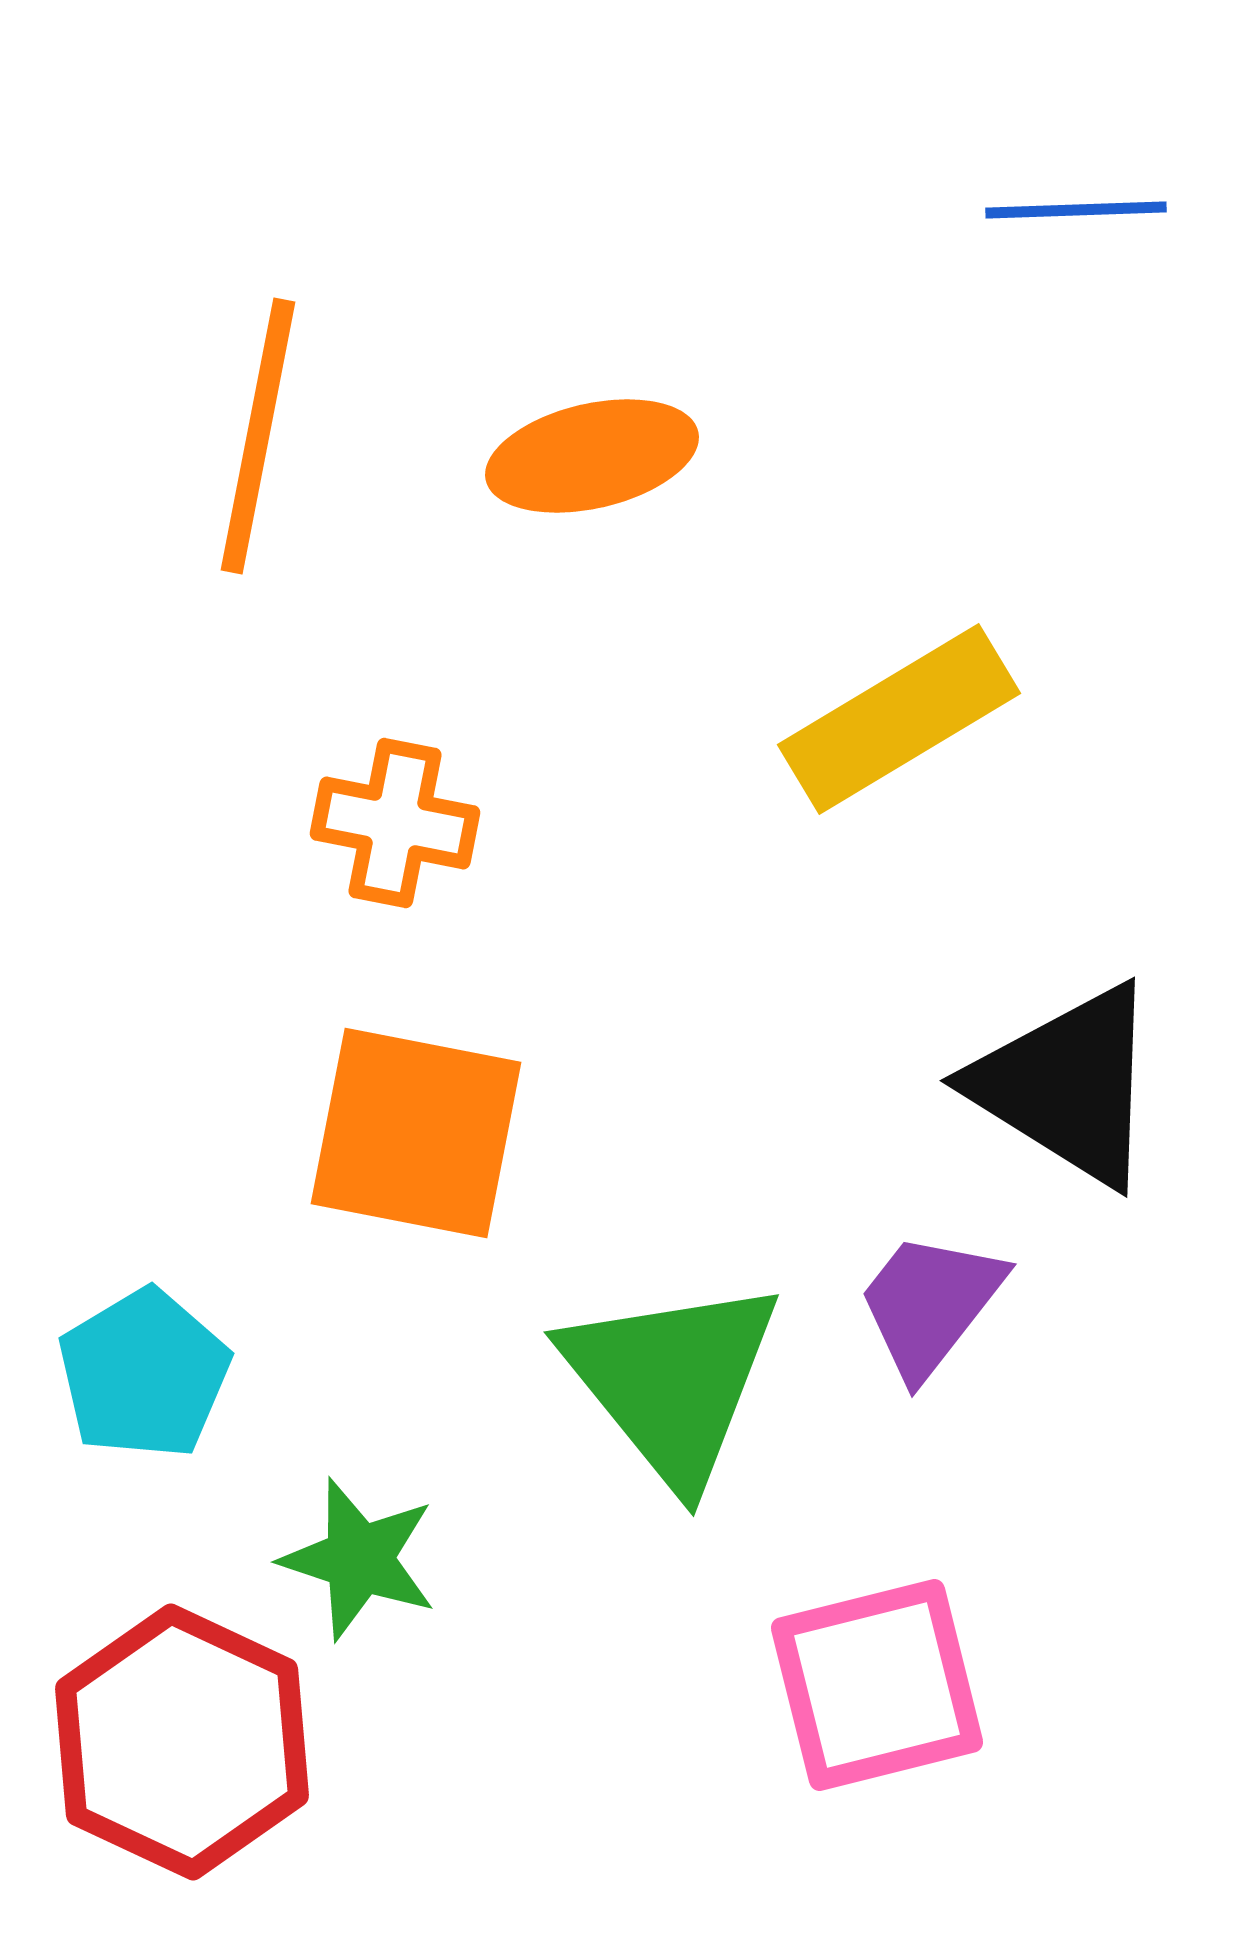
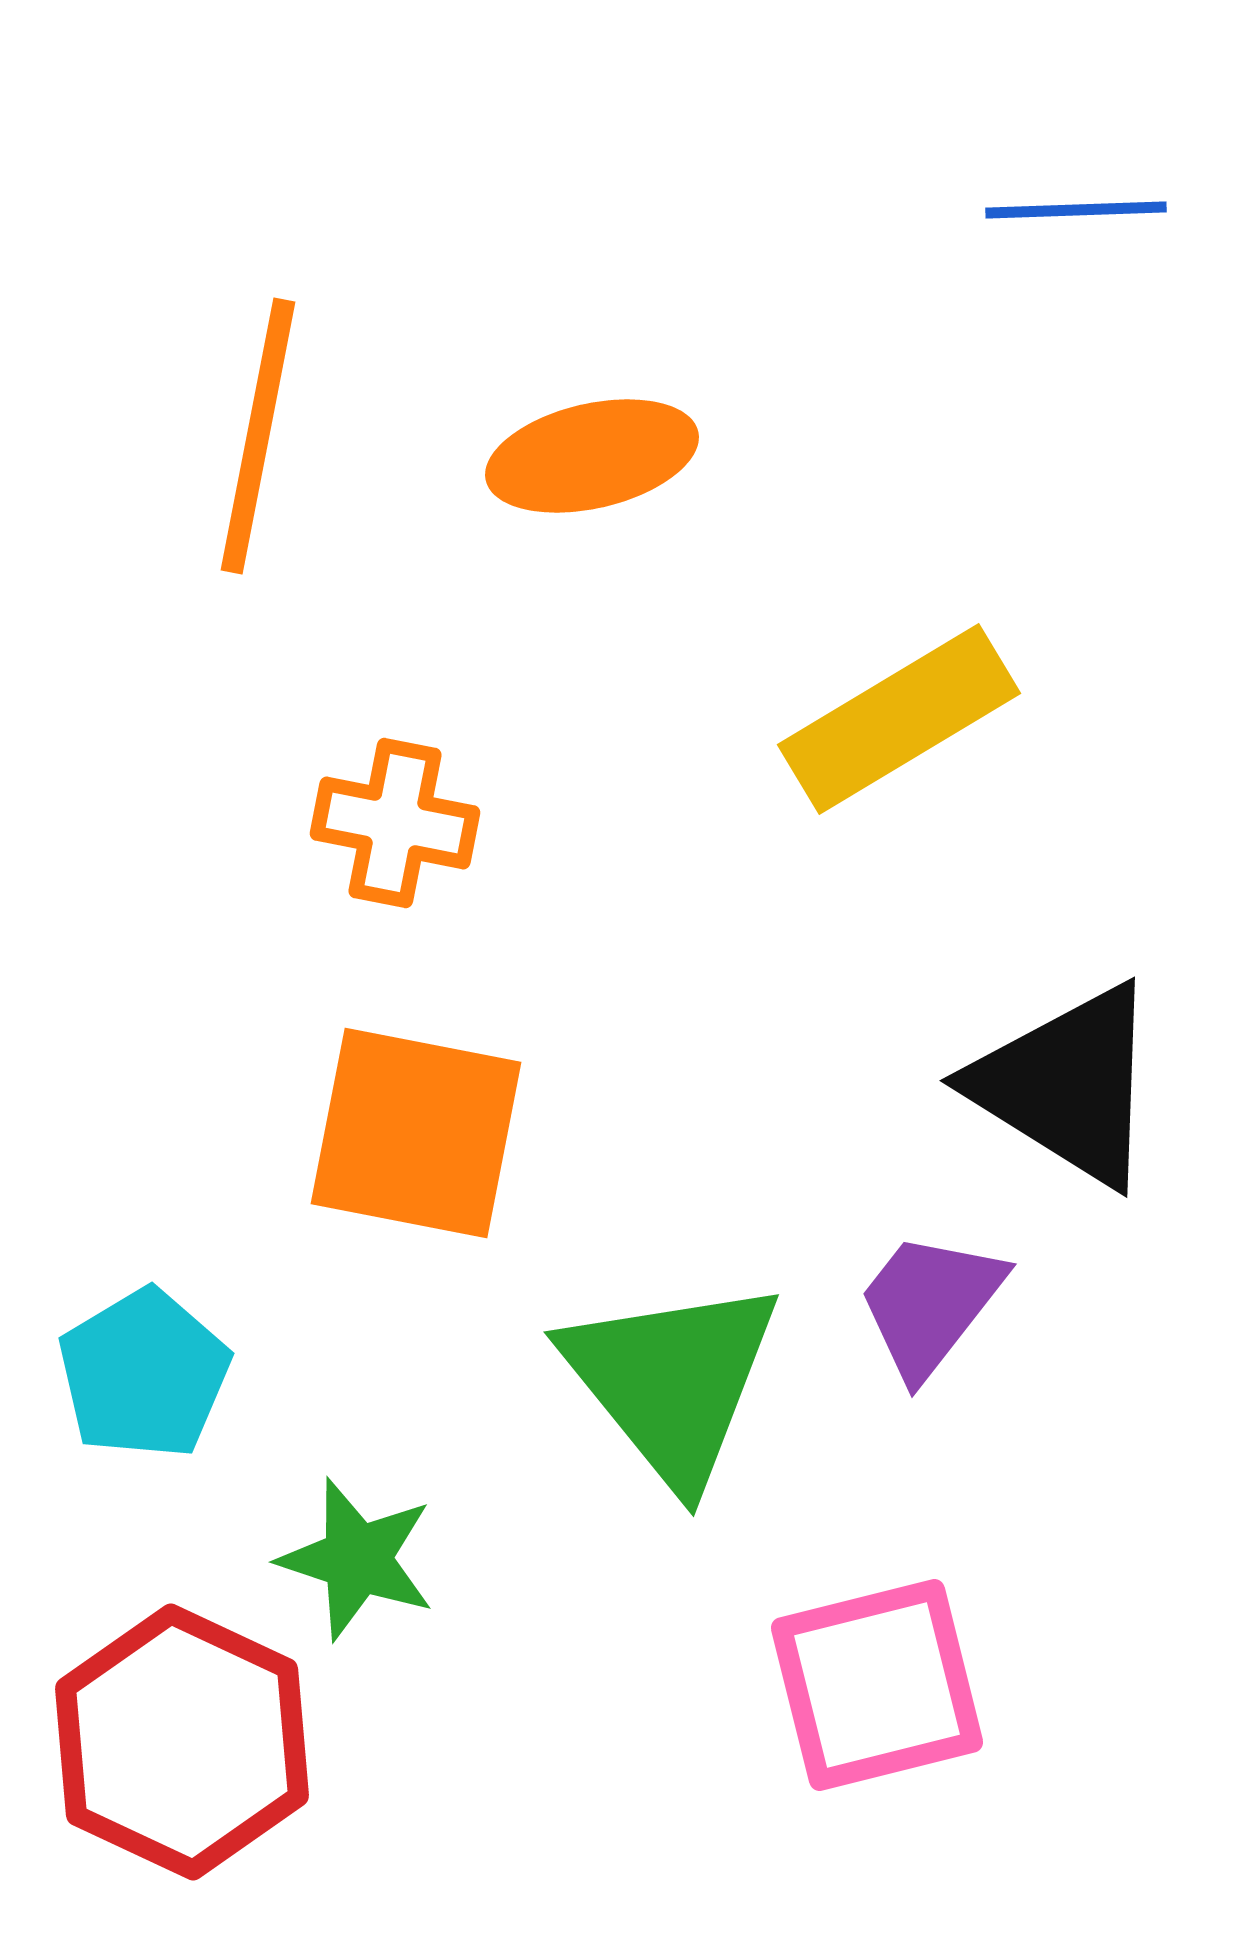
green star: moved 2 px left
